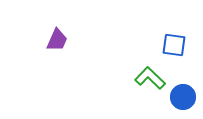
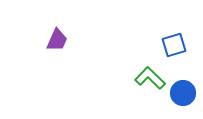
blue square: rotated 25 degrees counterclockwise
blue circle: moved 4 px up
